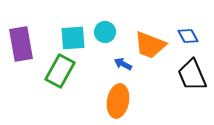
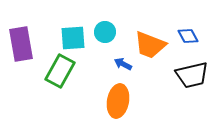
black trapezoid: rotated 80 degrees counterclockwise
